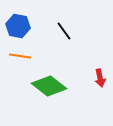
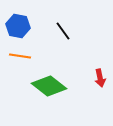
black line: moved 1 px left
